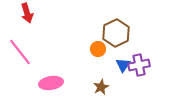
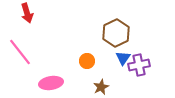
orange circle: moved 11 px left, 12 px down
blue triangle: moved 7 px up
